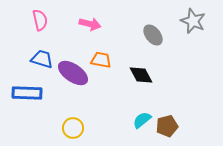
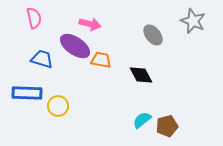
pink semicircle: moved 6 px left, 2 px up
purple ellipse: moved 2 px right, 27 px up
yellow circle: moved 15 px left, 22 px up
